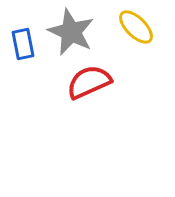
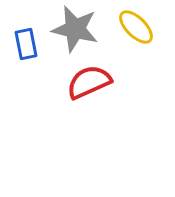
gray star: moved 4 px right, 3 px up; rotated 12 degrees counterclockwise
blue rectangle: moved 3 px right
